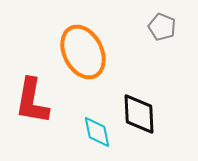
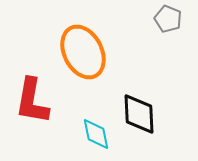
gray pentagon: moved 6 px right, 8 px up
cyan diamond: moved 1 px left, 2 px down
